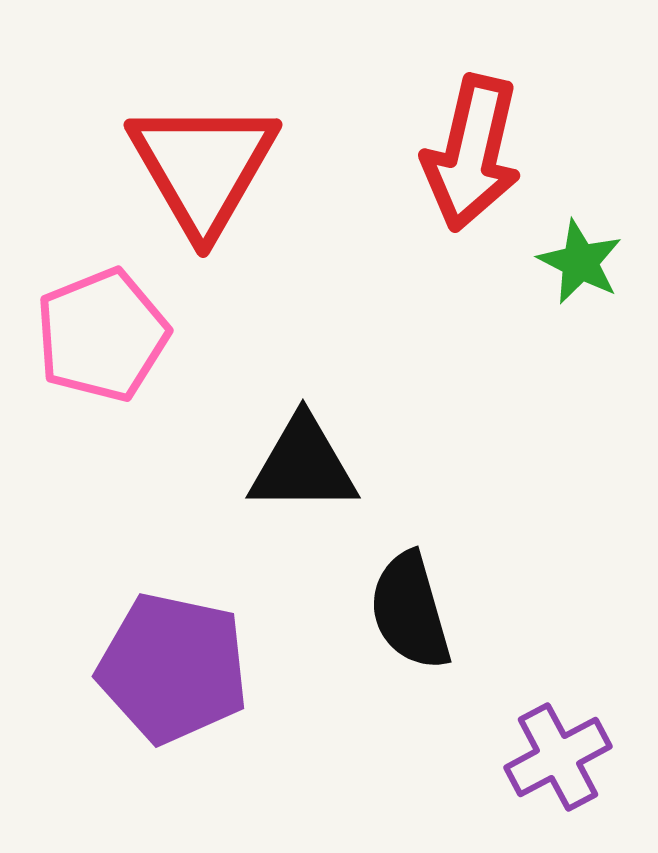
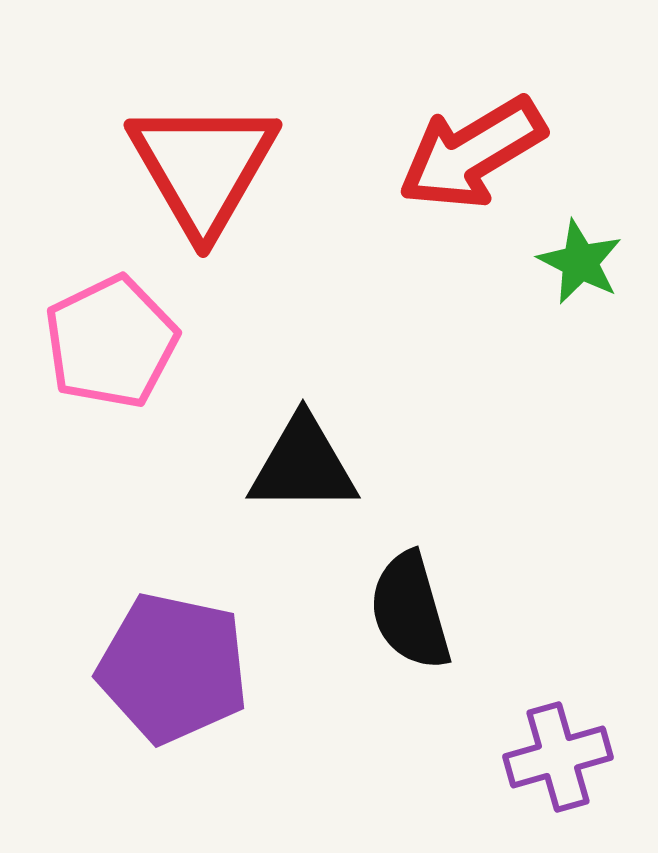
red arrow: rotated 46 degrees clockwise
pink pentagon: moved 9 px right, 7 px down; rotated 4 degrees counterclockwise
purple cross: rotated 12 degrees clockwise
